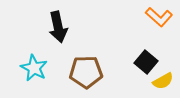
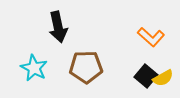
orange L-shape: moved 8 px left, 20 px down
black square: moved 14 px down
brown pentagon: moved 5 px up
yellow semicircle: moved 3 px up
